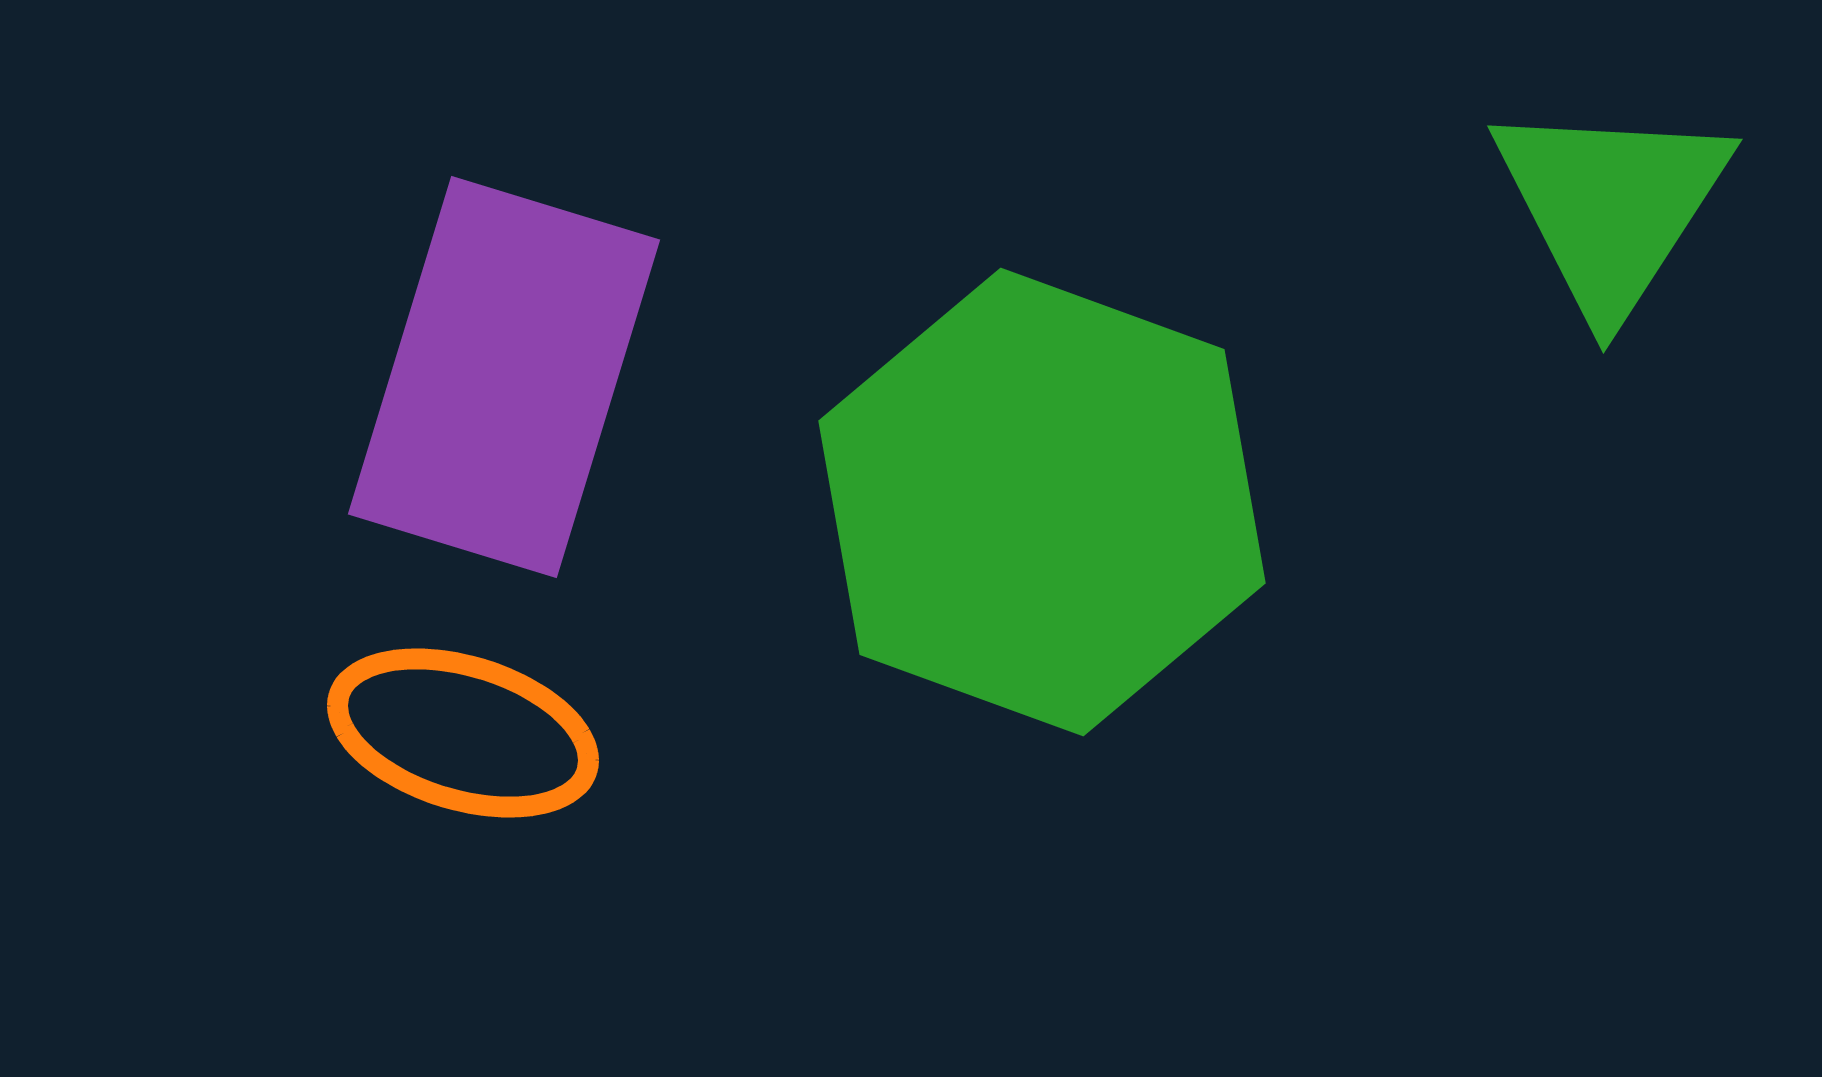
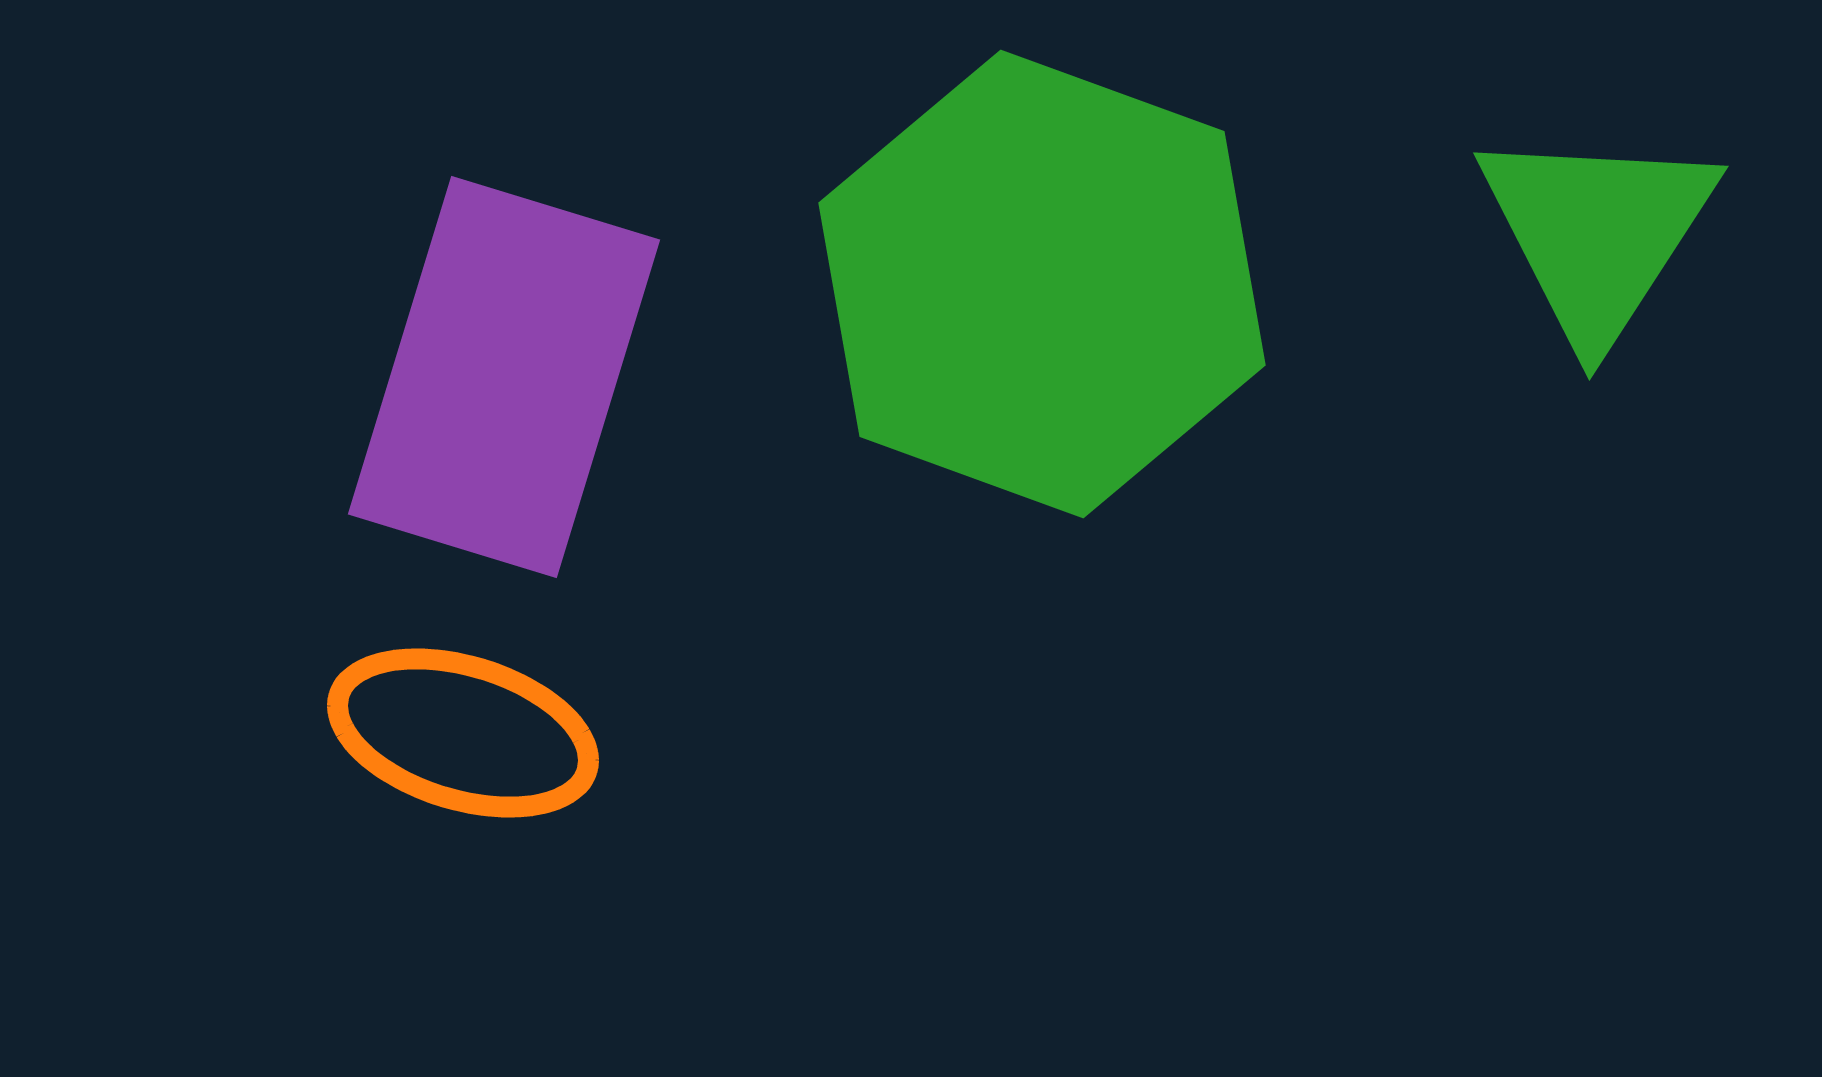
green triangle: moved 14 px left, 27 px down
green hexagon: moved 218 px up
